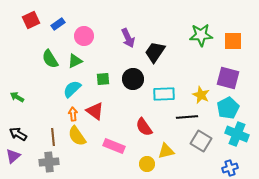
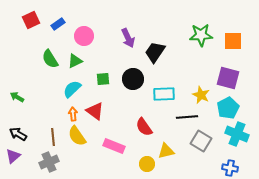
gray cross: rotated 18 degrees counterclockwise
blue cross: rotated 28 degrees clockwise
